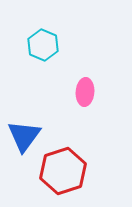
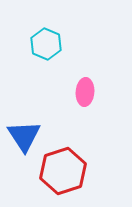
cyan hexagon: moved 3 px right, 1 px up
blue triangle: rotated 9 degrees counterclockwise
